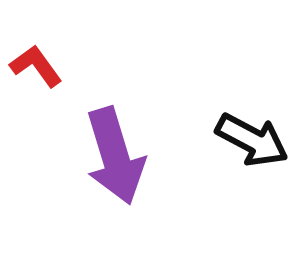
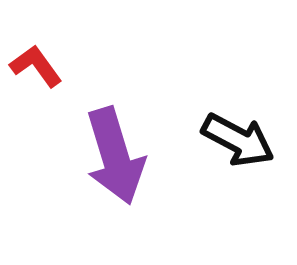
black arrow: moved 14 px left
